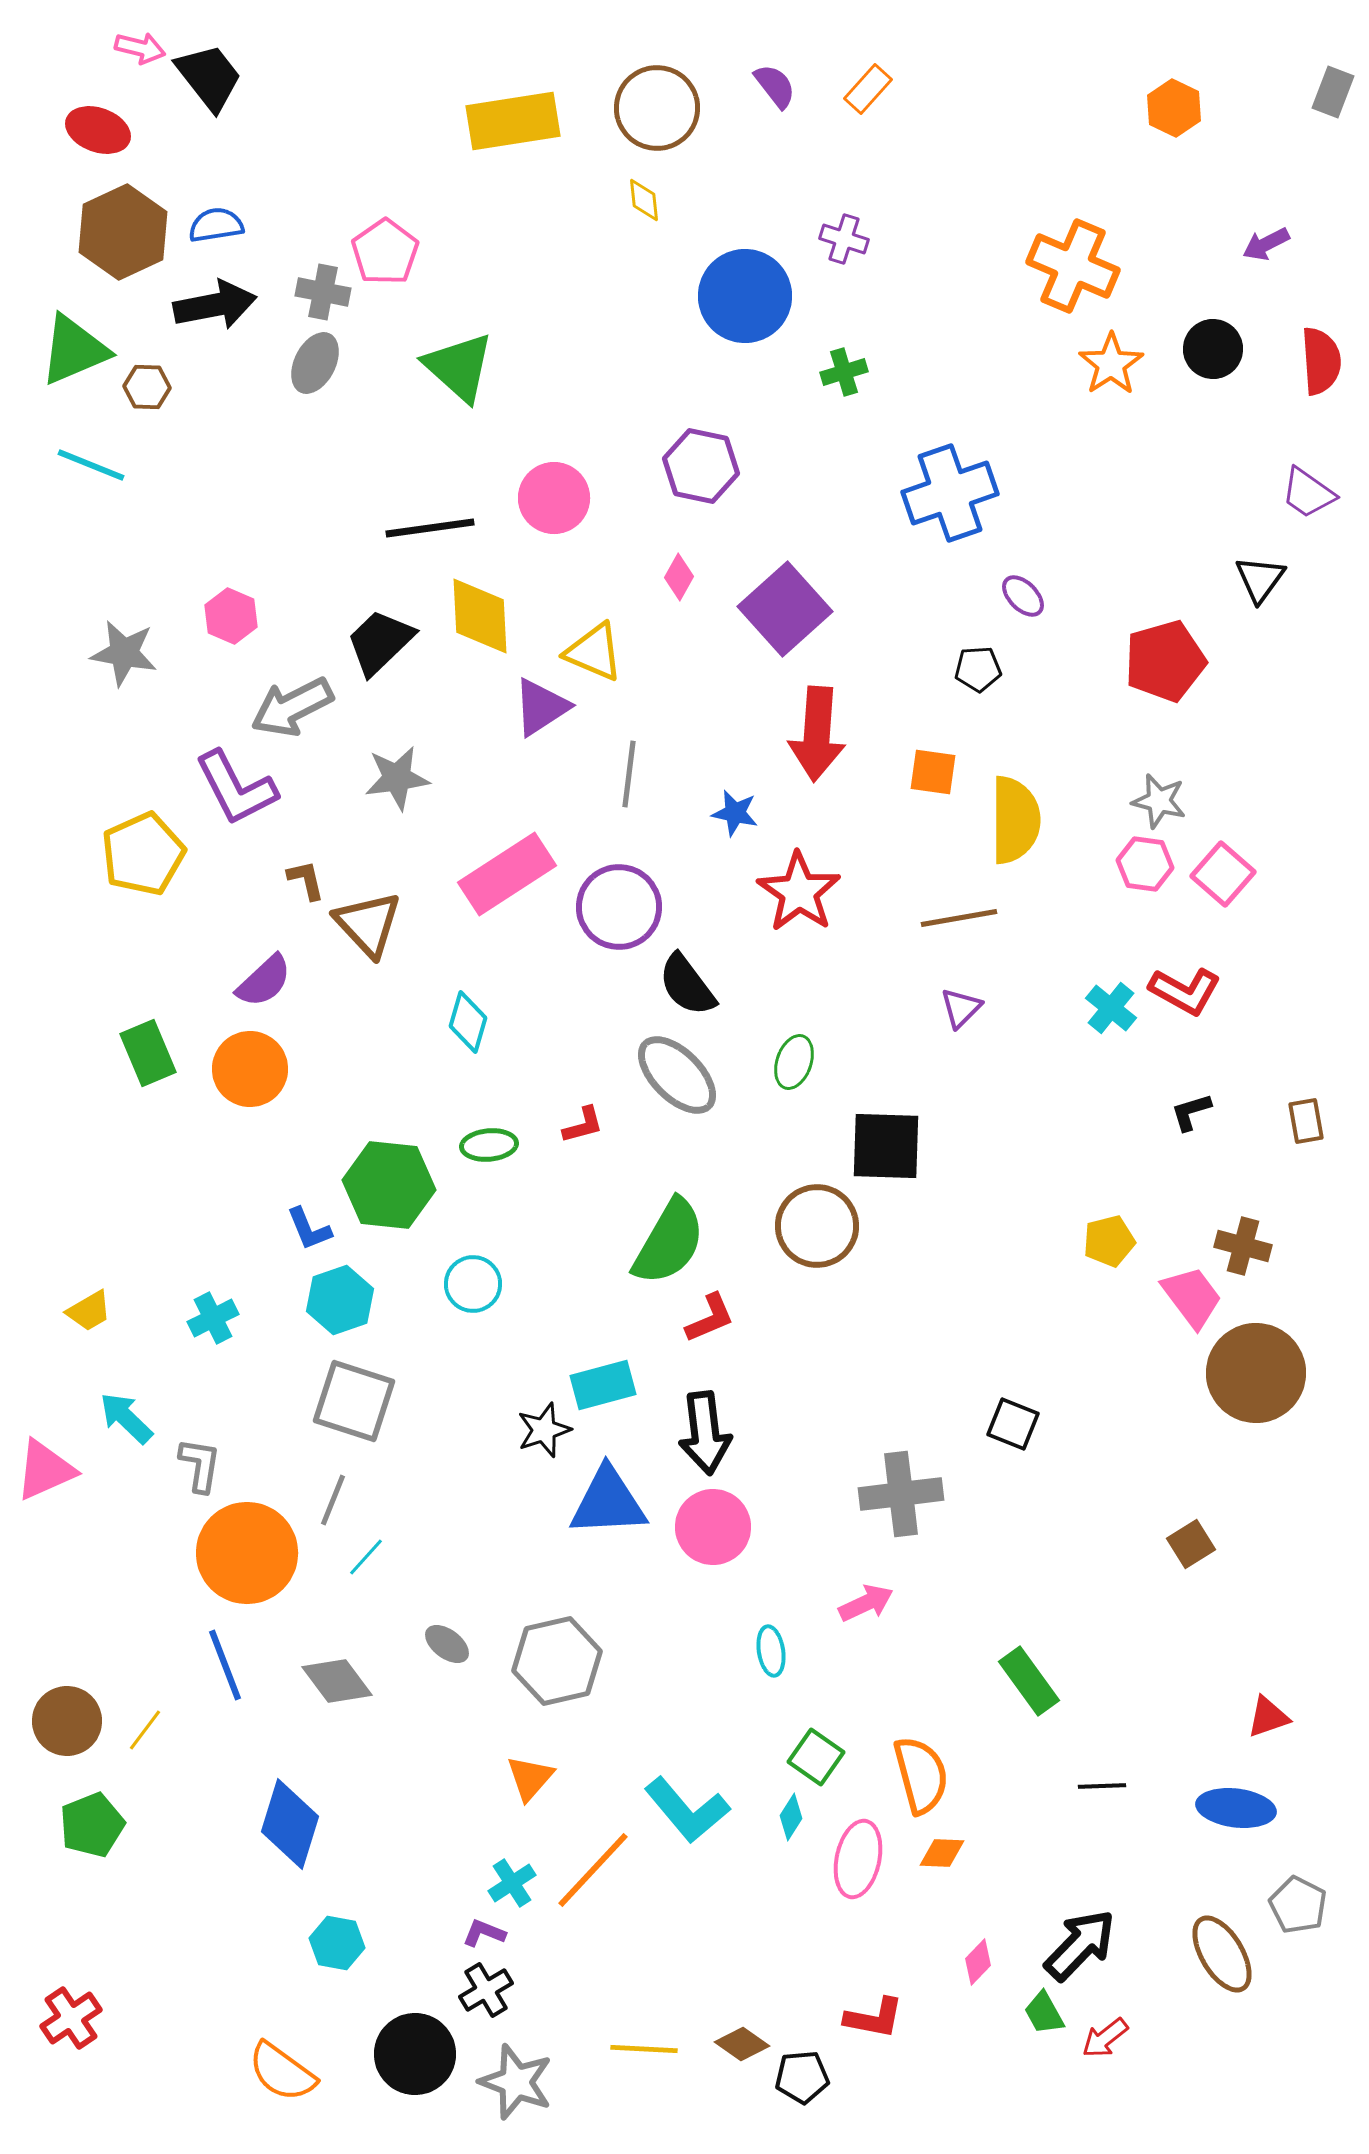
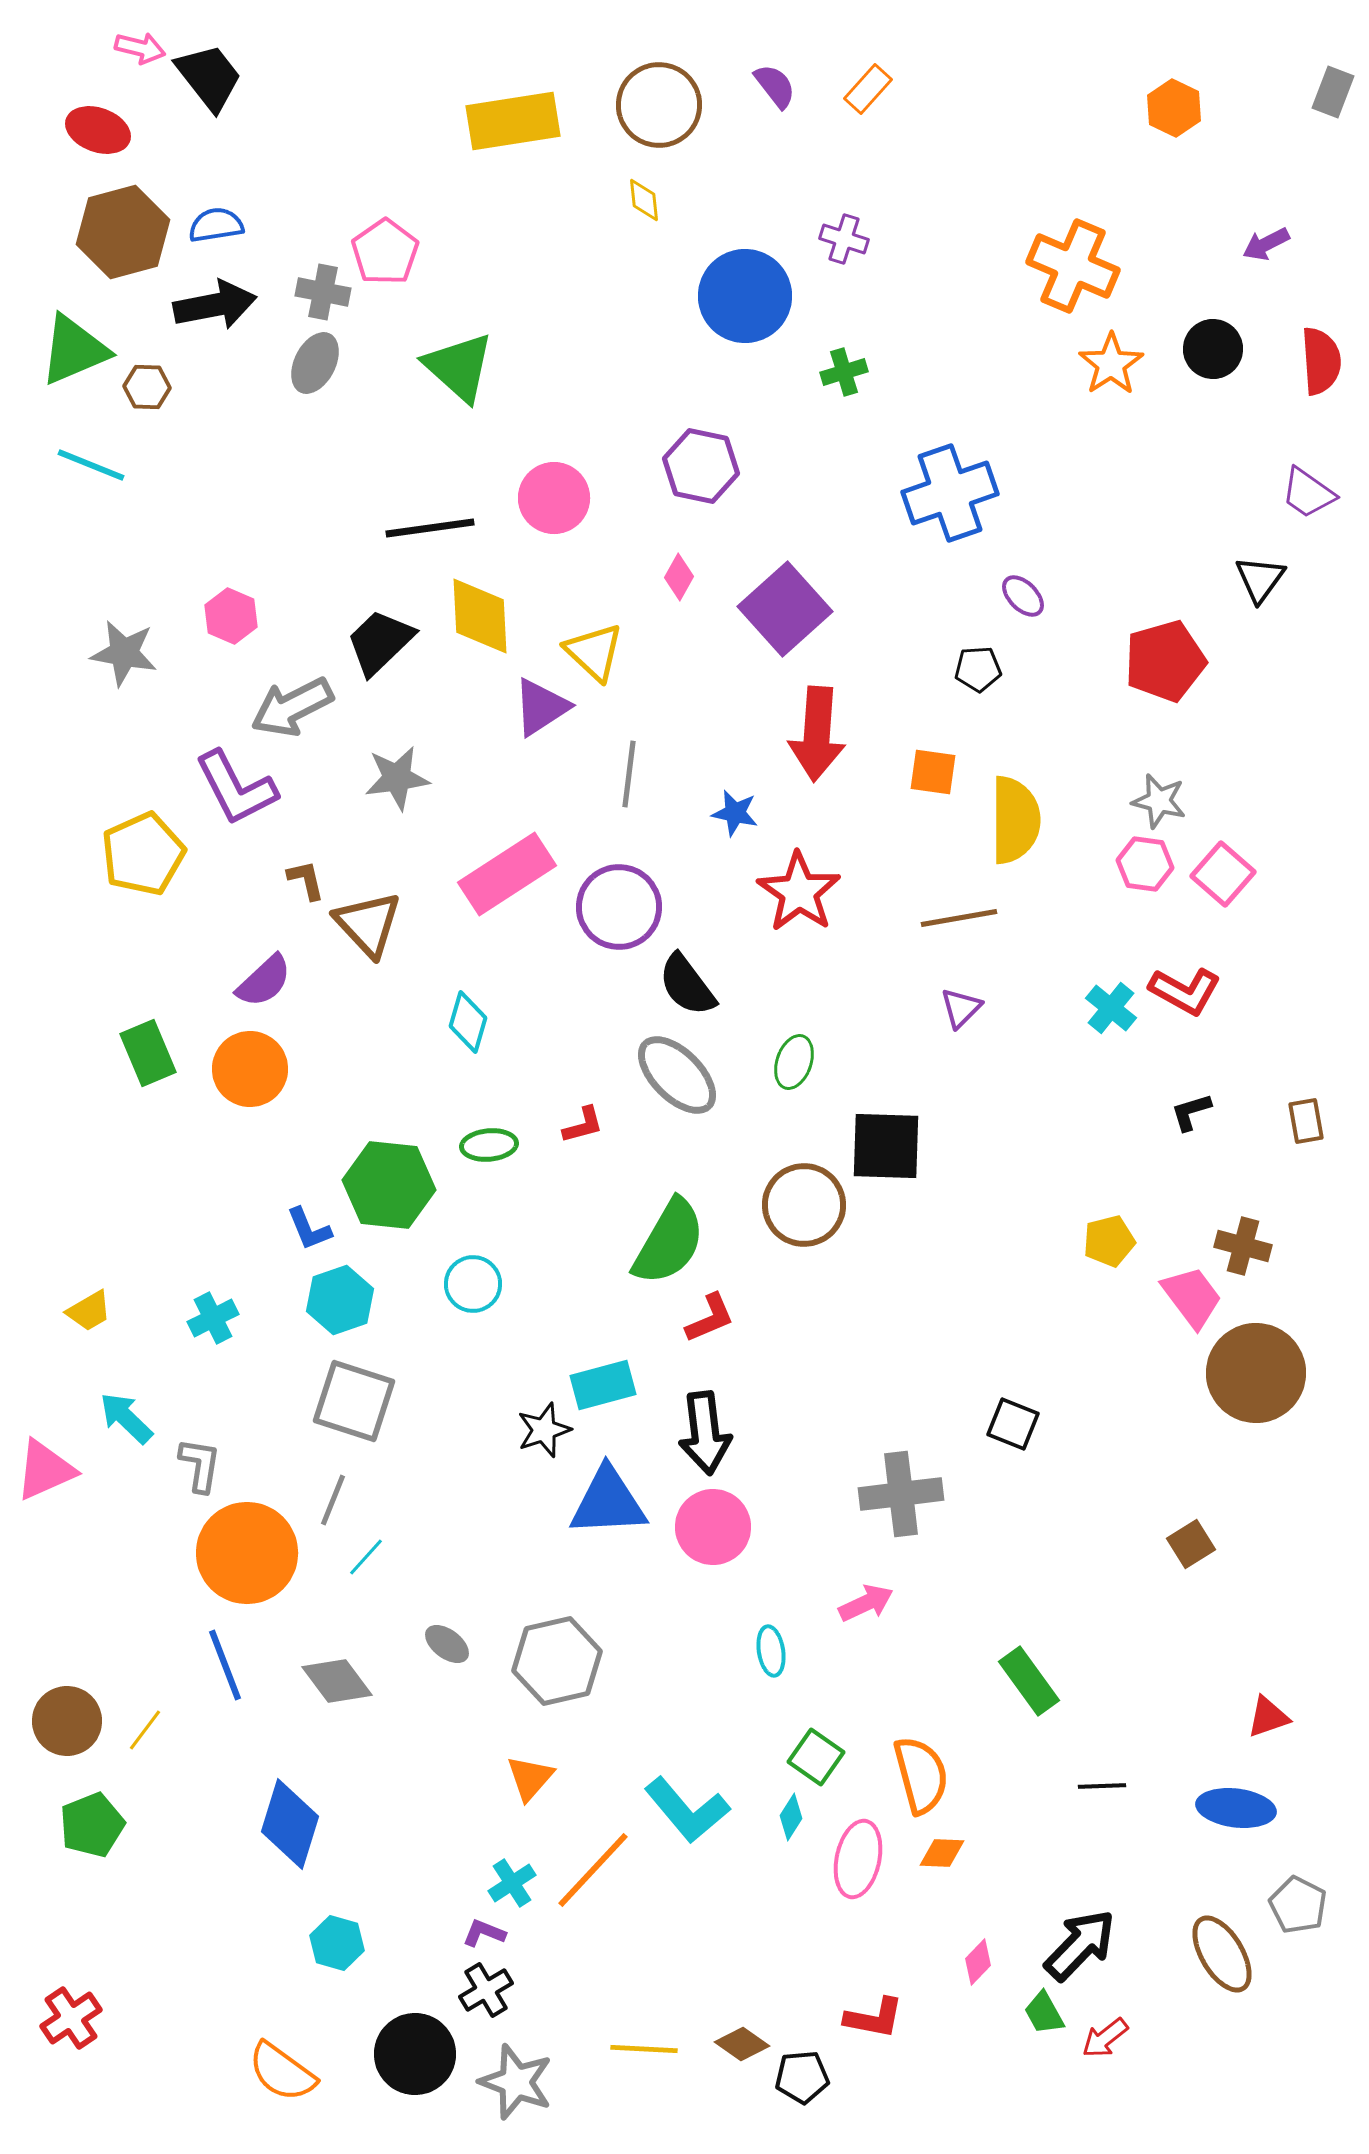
brown circle at (657, 108): moved 2 px right, 3 px up
brown hexagon at (123, 232): rotated 10 degrees clockwise
yellow triangle at (594, 652): rotated 20 degrees clockwise
brown circle at (817, 1226): moved 13 px left, 21 px up
cyan hexagon at (337, 1943): rotated 6 degrees clockwise
